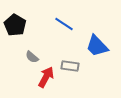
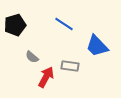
black pentagon: rotated 25 degrees clockwise
